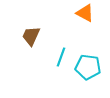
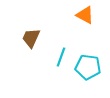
orange triangle: moved 2 px down
brown trapezoid: moved 2 px down
